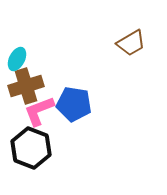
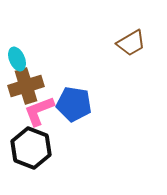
cyan ellipse: rotated 50 degrees counterclockwise
